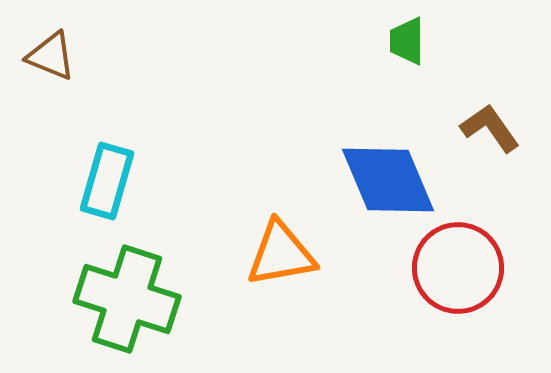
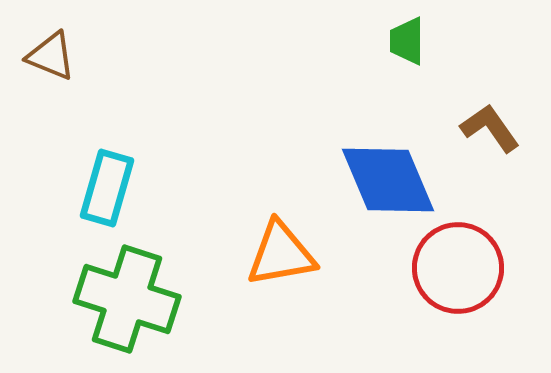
cyan rectangle: moved 7 px down
